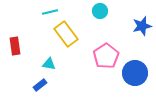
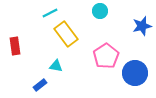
cyan line: moved 1 px down; rotated 14 degrees counterclockwise
cyan triangle: moved 7 px right, 2 px down
